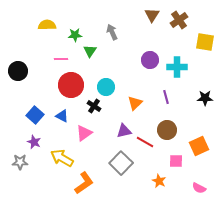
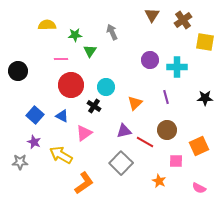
brown cross: moved 4 px right
yellow arrow: moved 1 px left, 3 px up
